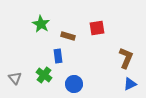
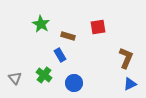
red square: moved 1 px right, 1 px up
blue rectangle: moved 2 px right, 1 px up; rotated 24 degrees counterclockwise
blue circle: moved 1 px up
